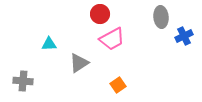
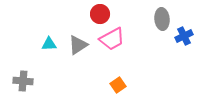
gray ellipse: moved 1 px right, 2 px down
gray triangle: moved 1 px left, 18 px up
